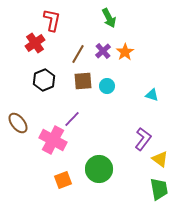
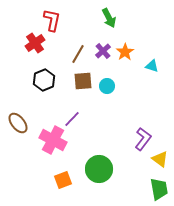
cyan triangle: moved 29 px up
